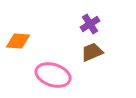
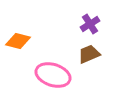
orange diamond: rotated 10 degrees clockwise
brown trapezoid: moved 3 px left, 2 px down
